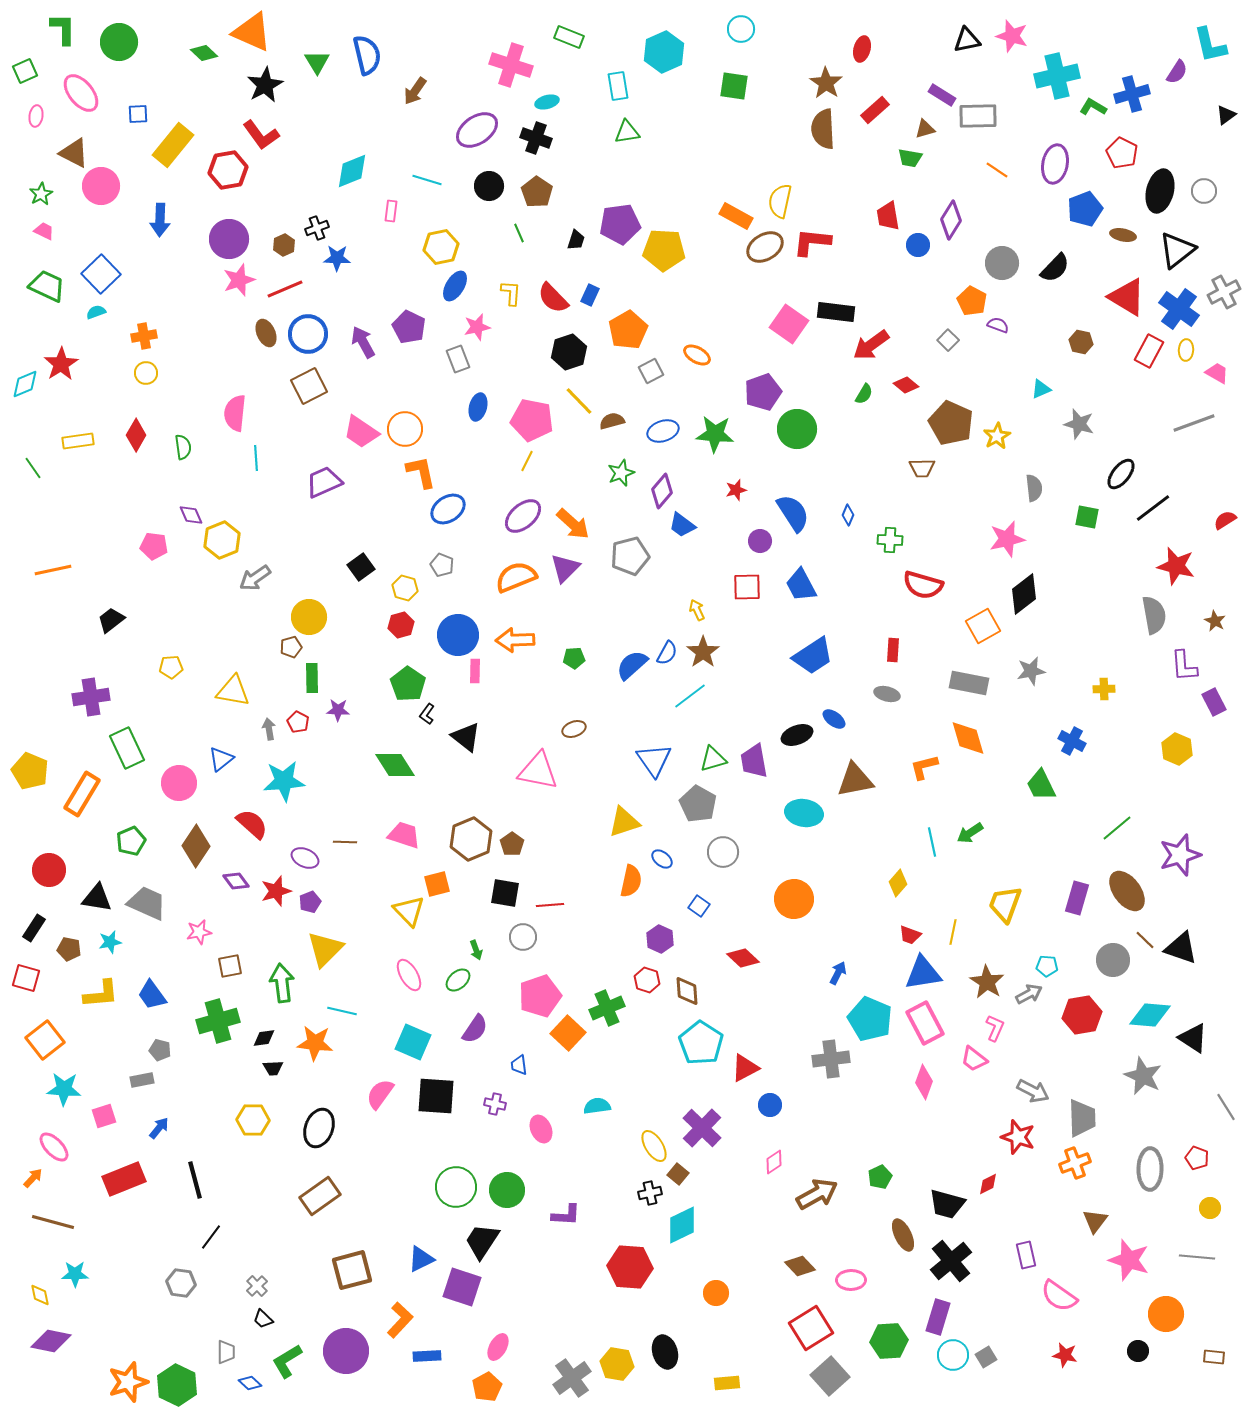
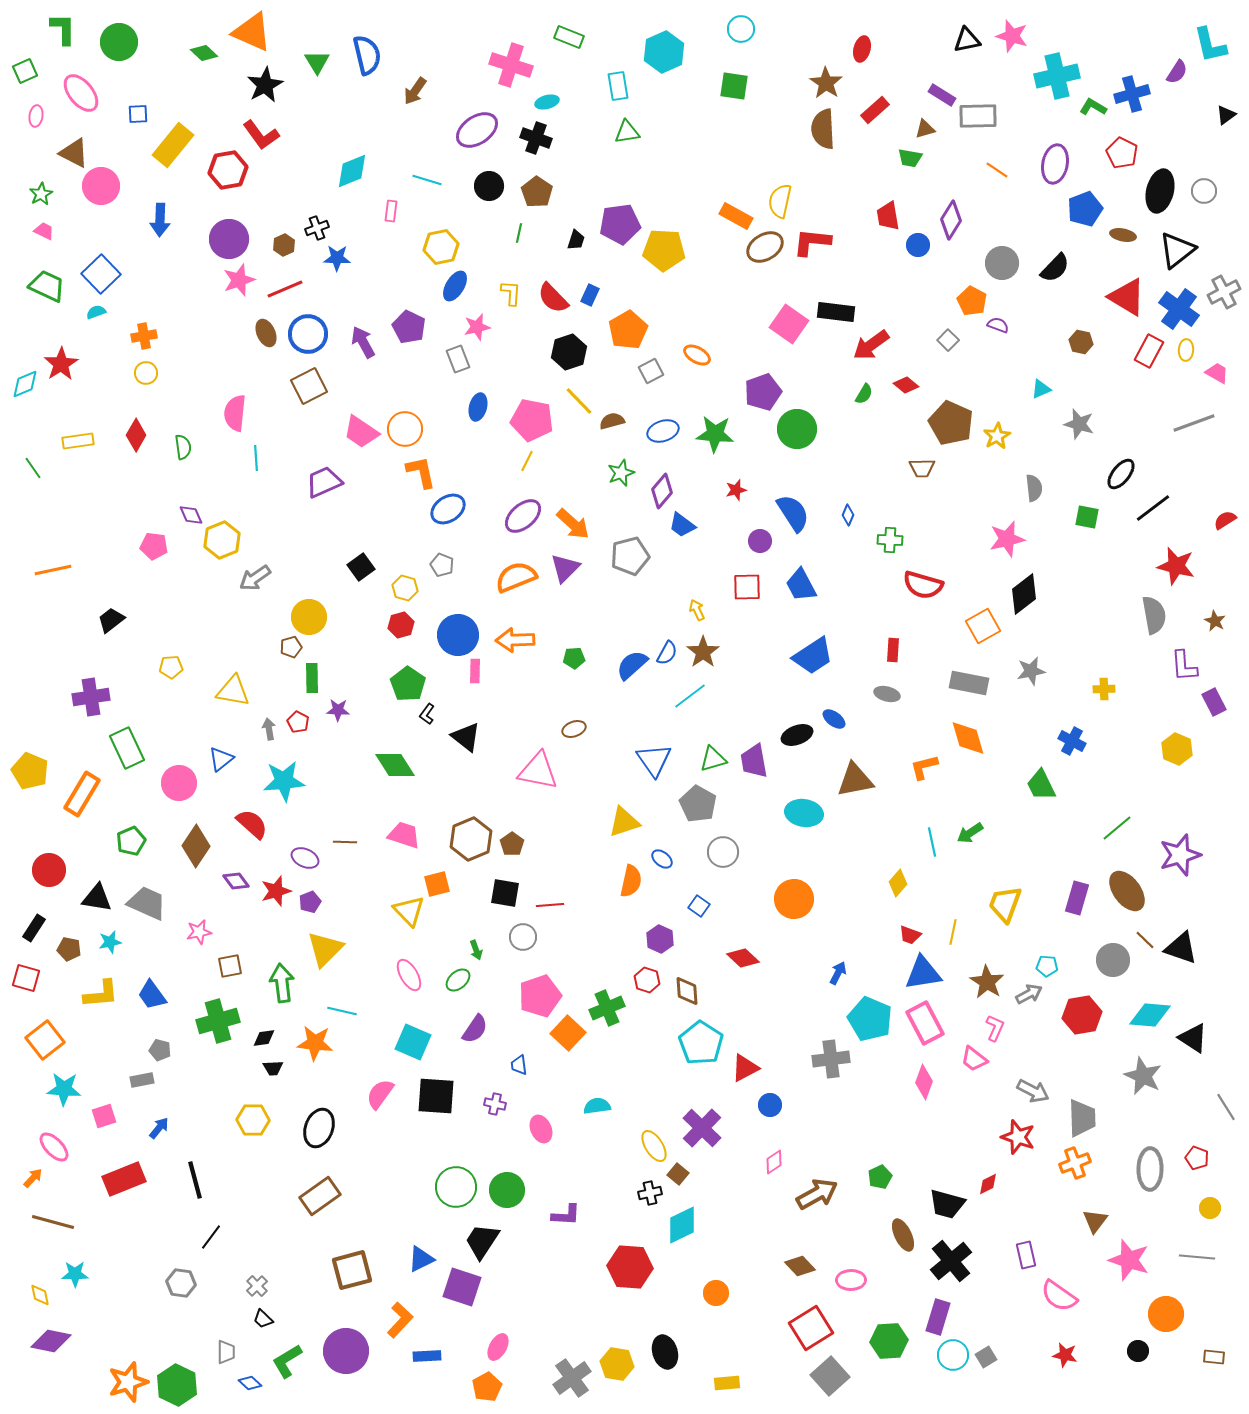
green line at (519, 233): rotated 36 degrees clockwise
